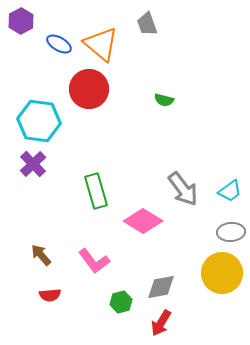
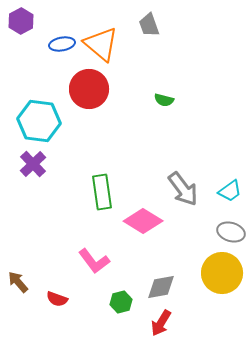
gray trapezoid: moved 2 px right, 1 px down
blue ellipse: moved 3 px right; rotated 40 degrees counterclockwise
green rectangle: moved 6 px right, 1 px down; rotated 8 degrees clockwise
gray ellipse: rotated 20 degrees clockwise
brown arrow: moved 23 px left, 27 px down
red semicircle: moved 7 px right, 4 px down; rotated 25 degrees clockwise
